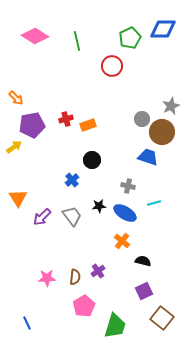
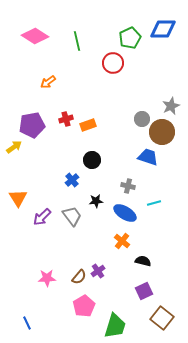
red circle: moved 1 px right, 3 px up
orange arrow: moved 32 px right, 16 px up; rotated 98 degrees clockwise
black star: moved 3 px left, 5 px up
brown semicircle: moved 4 px right; rotated 35 degrees clockwise
